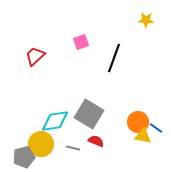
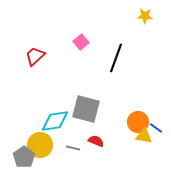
yellow star: moved 1 px left, 4 px up
pink square: rotated 21 degrees counterclockwise
black line: moved 2 px right
gray square: moved 3 px left, 5 px up; rotated 16 degrees counterclockwise
yellow triangle: moved 1 px right
yellow circle: moved 1 px left, 1 px down
gray pentagon: rotated 20 degrees counterclockwise
